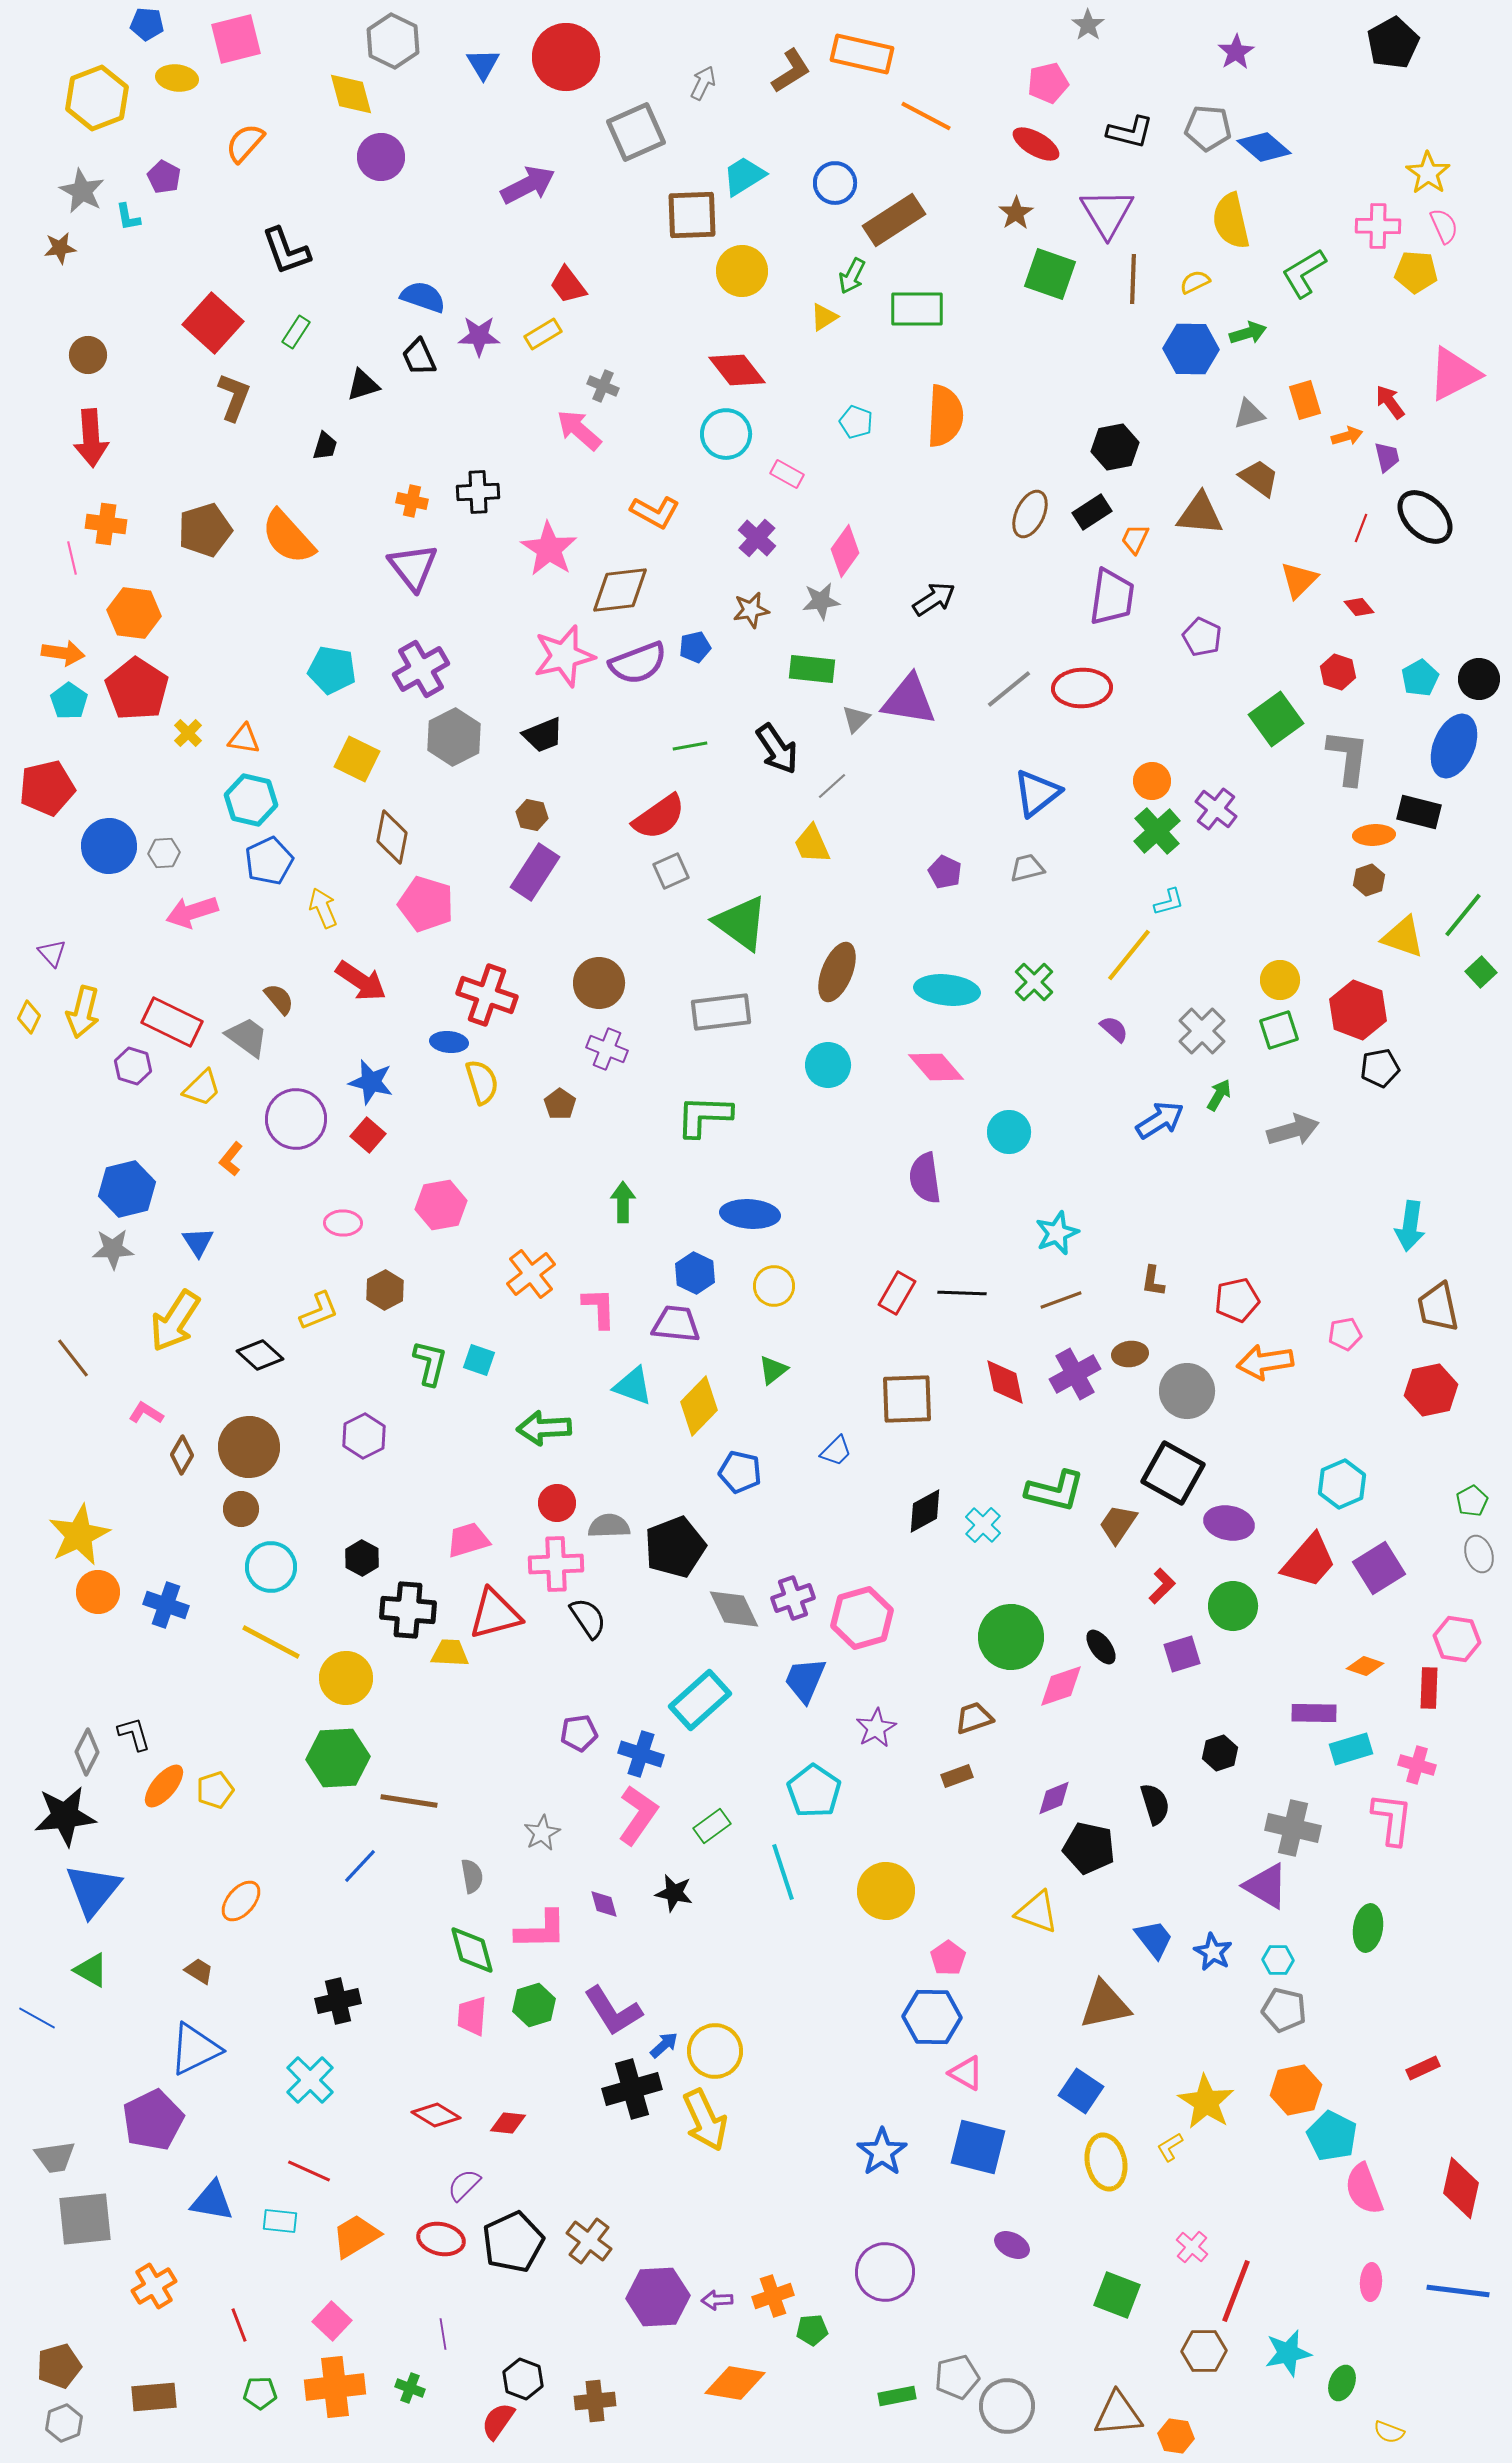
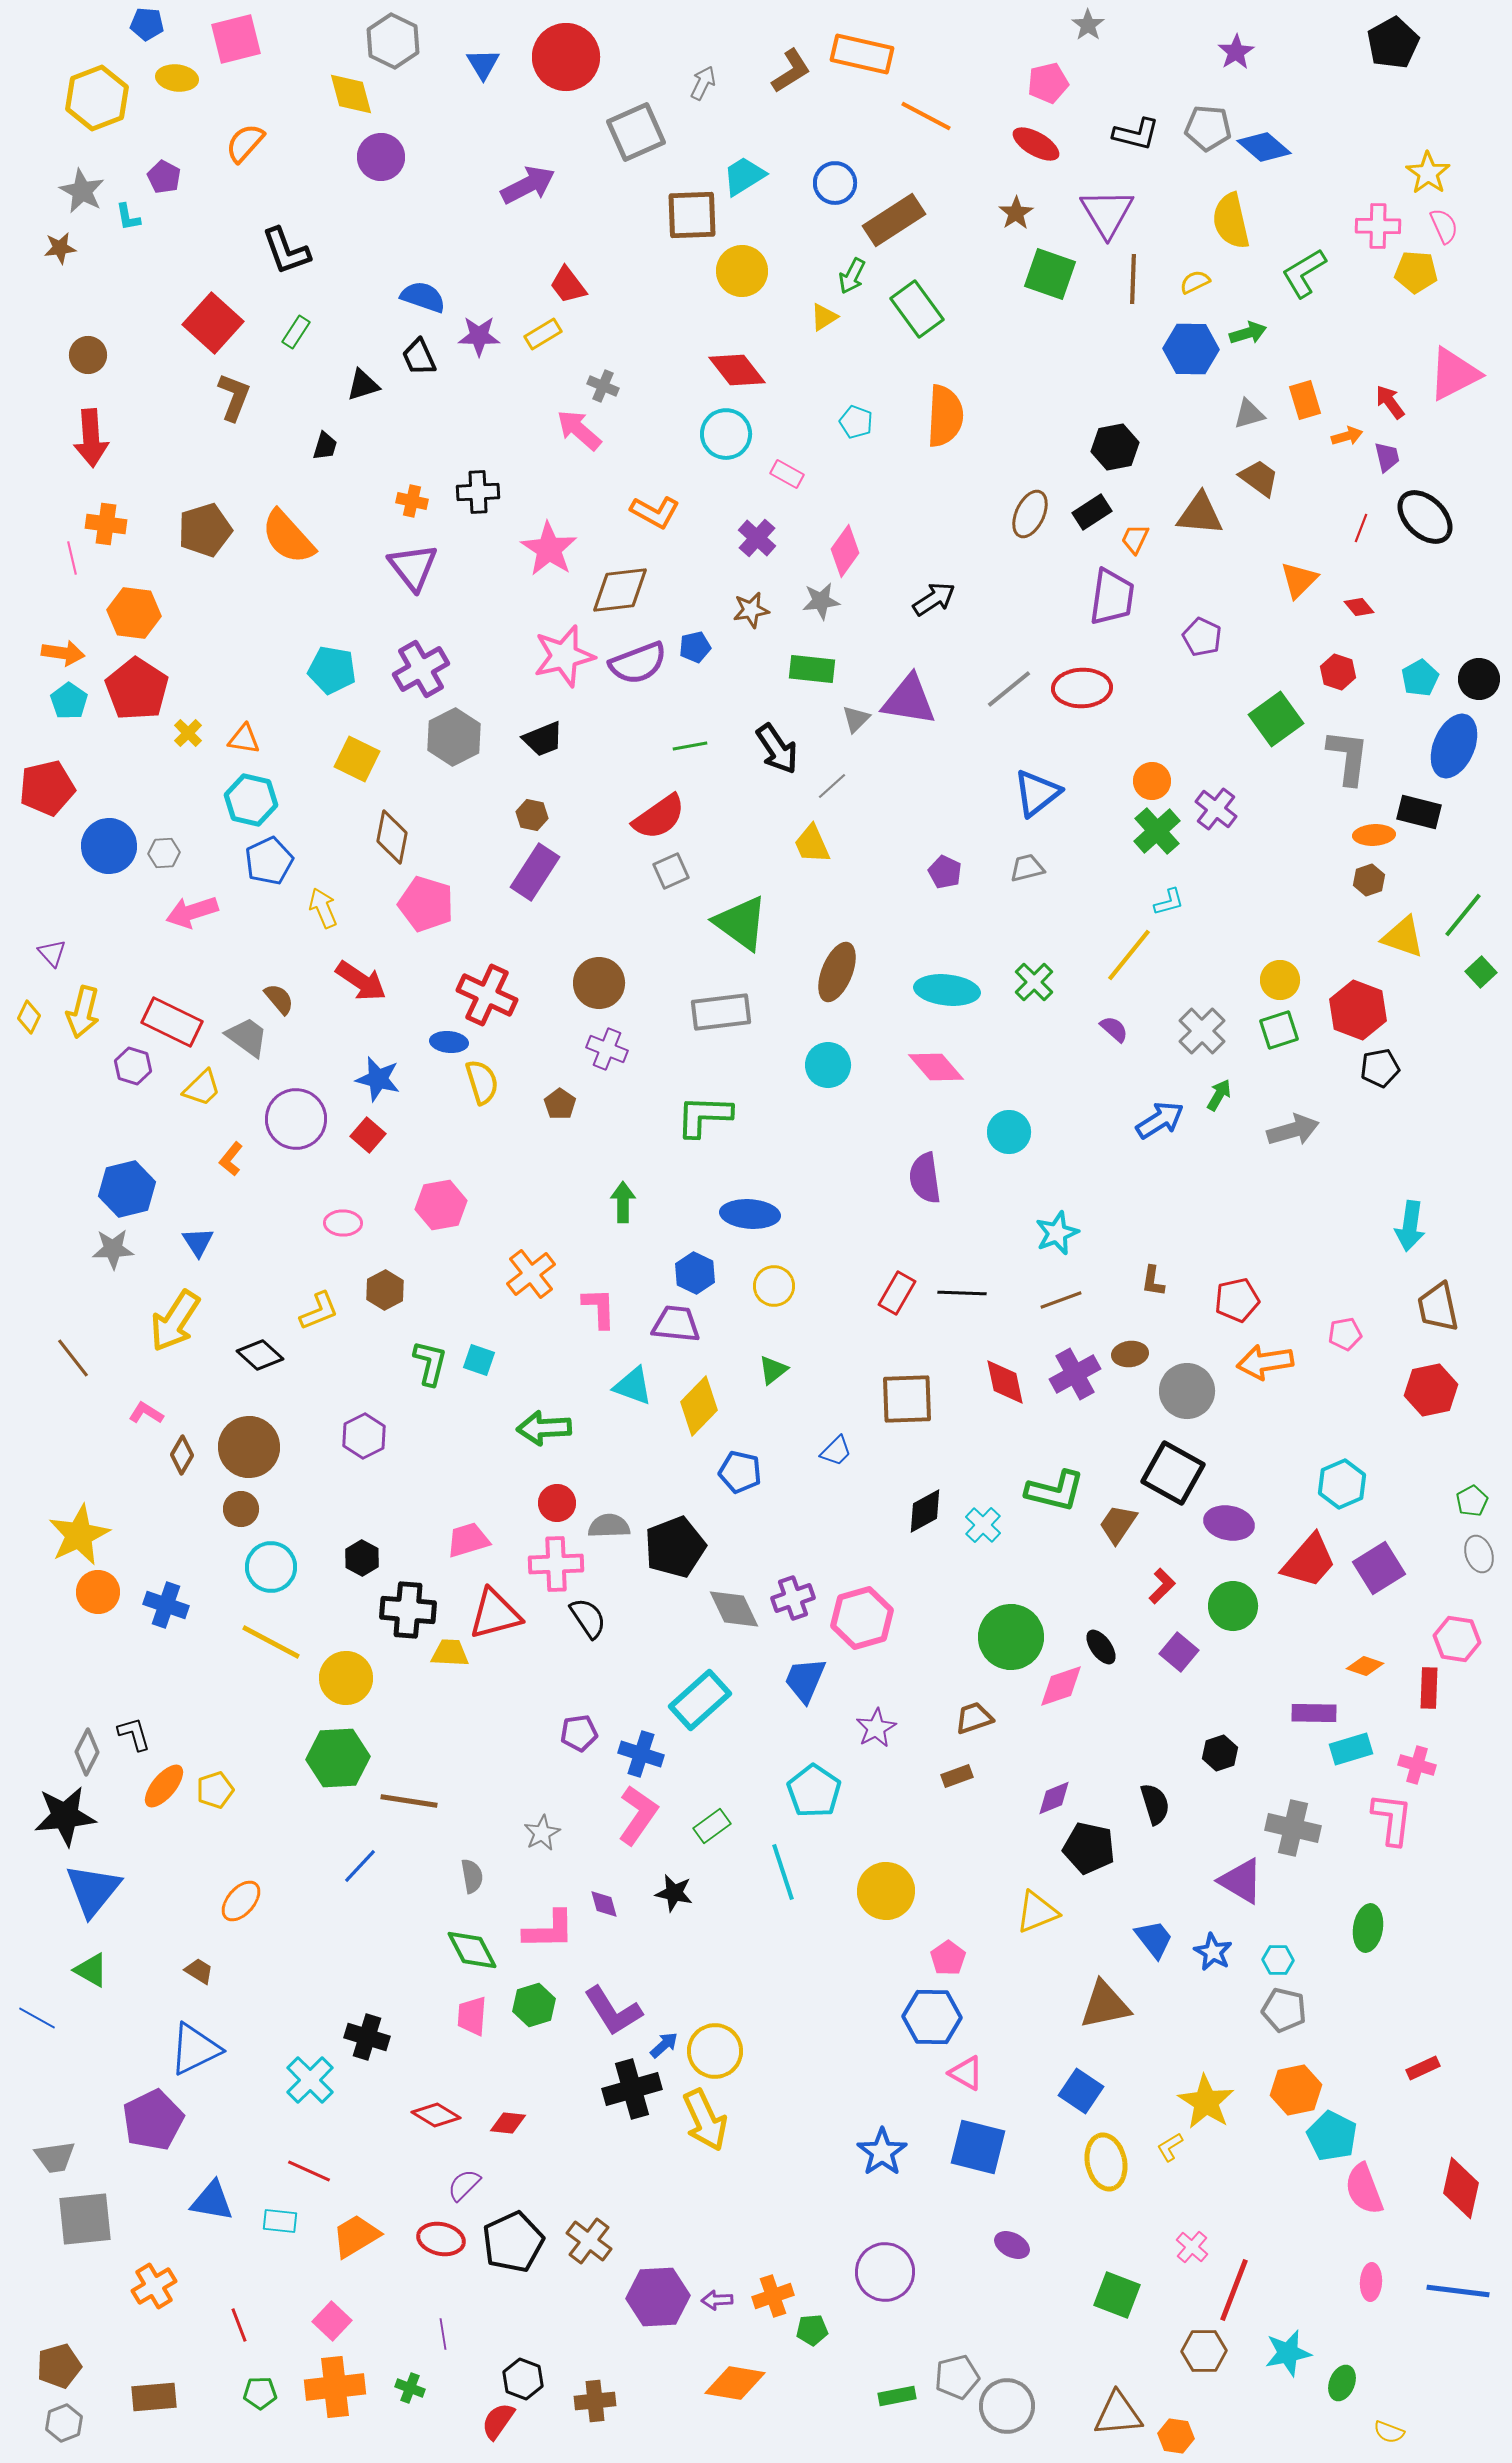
black L-shape at (1130, 132): moved 6 px right, 2 px down
green rectangle at (917, 309): rotated 54 degrees clockwise
black trapezoid at (543, 735): moved 4 px down
red cross at (487, 995): rotated 6 degrees clockwise
blue star at (371, 1082): moved 7 px right, 3 px up
purple square at (1182, 1654): moved 3 px left, 2 px up; rotated 33 degrees counterclockwise
purple triangle at (1266, 1886): moved 25 px left, 5 px up
yellow triangle at (1037, 1912): rotated 42 degrees counterclockwise
pink L-shape at (541, 1930): moved 8 px right
green diamond at (472, 1950): rotated 12 degrees counterclockwise
black cross at (338, 2001): moved 29 px right, 36 px down; rotated 30 degrees clockwise
red line at (1236, 2291): moved 2 px left, 1 px up
